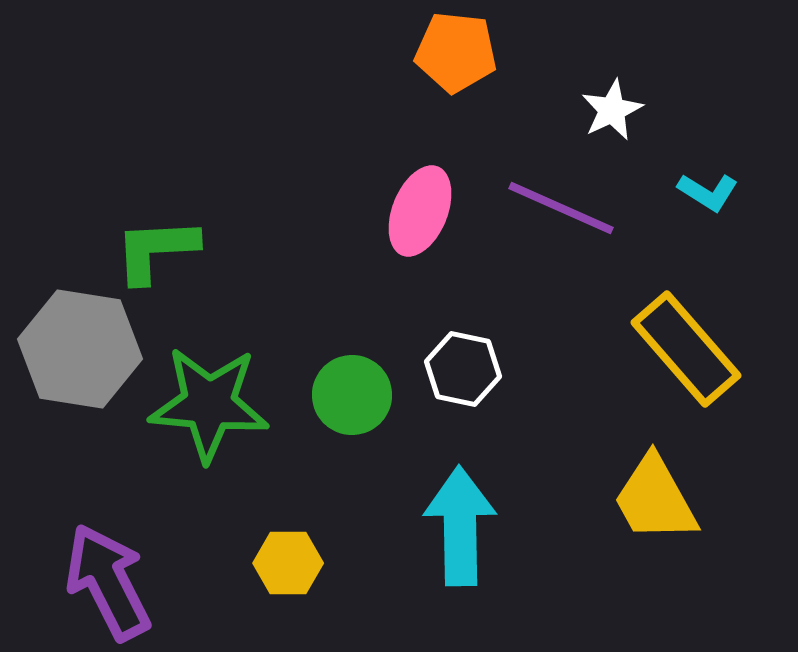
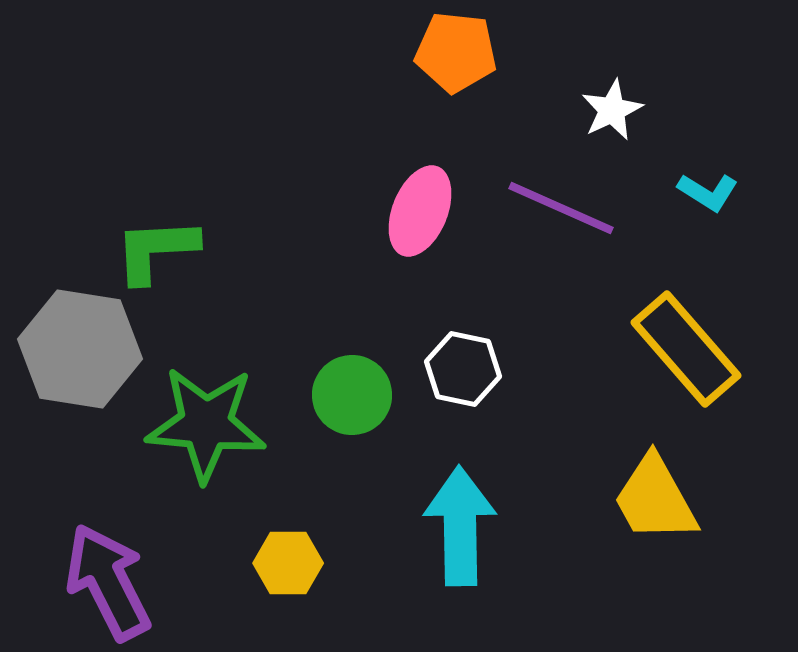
green star: moved 3 px left, 20 px down
